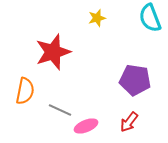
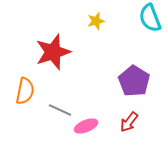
yellow star: moved 1 px left, 3 px down
purple pentagon: moved 1 px left, 1 px down; rotated 24 degrees clockwise
